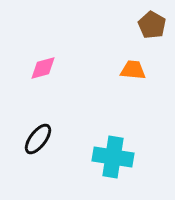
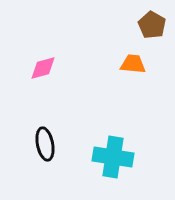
orange trapezoid: moved 6 px up
black ellipse: moved 7 px right, 5 px down; rotated 48 degrees counterclockwise
